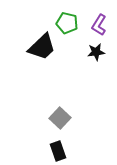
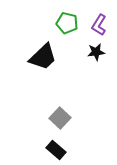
black trapezoid: moved 1 px right, 10 px down
black rectangle: moved 2 px left, 1 px up; rotated 30 degrees counterclockwise
